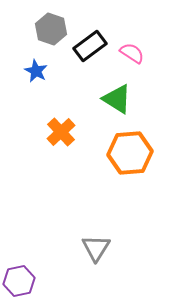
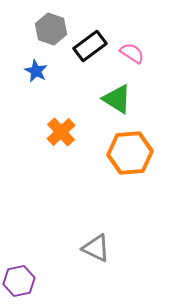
gray triangle: rotated 36 degrees counterclockwise
